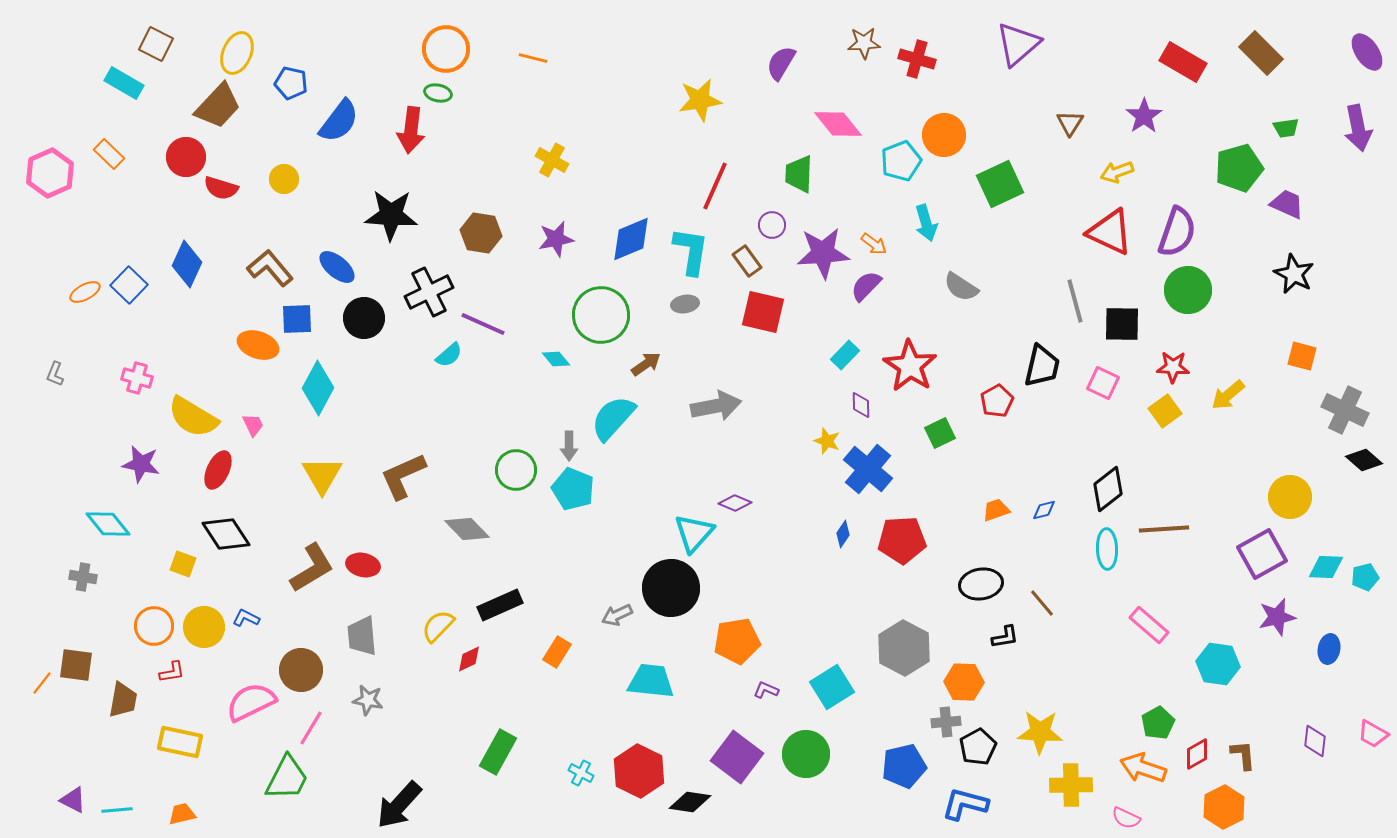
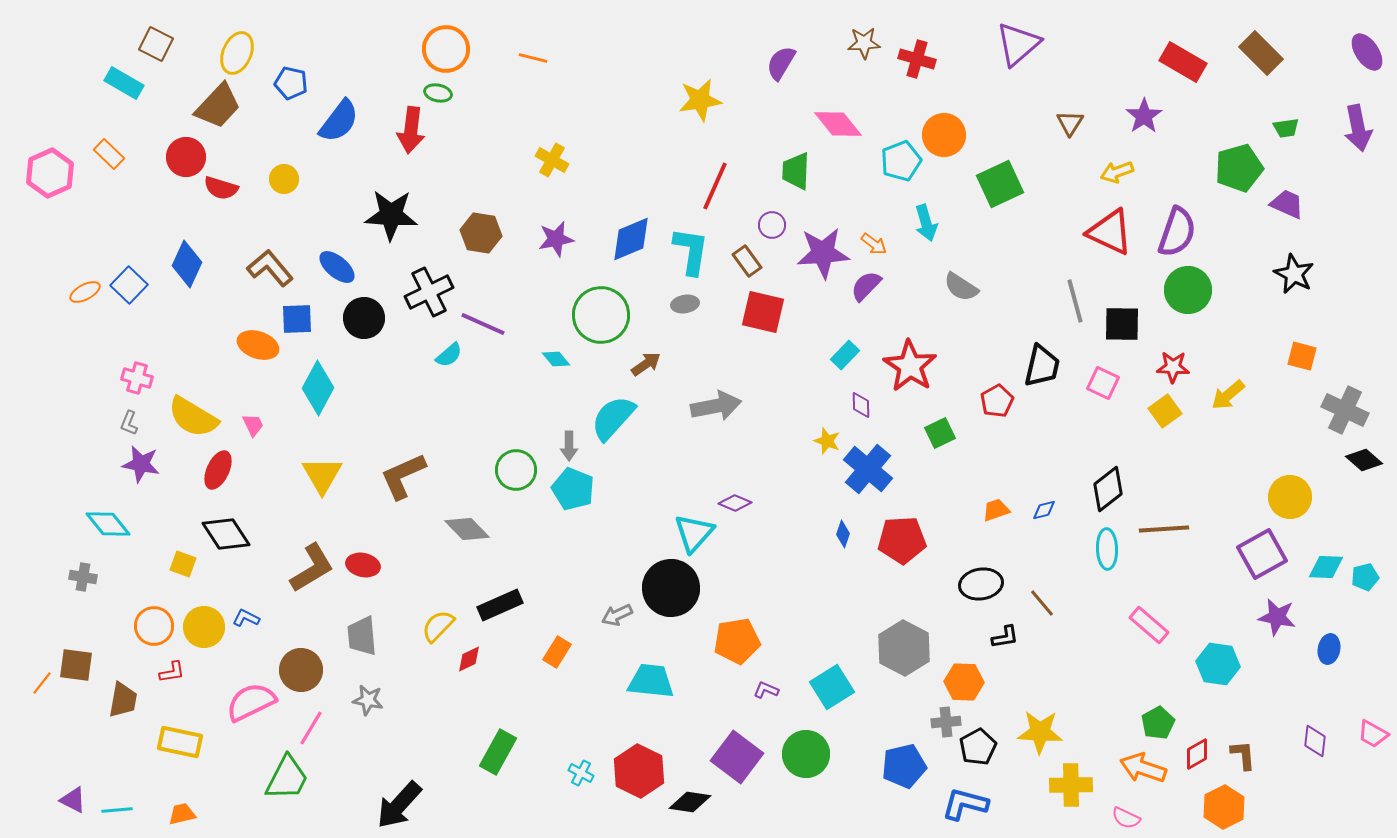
green trapezoid at (799, 174): moved 3 px left, 3 px up
gray L-shape at (55, 374): moved 74 px right, 49 px down
blue diamond at (843, 534): rotated 16 degrees counterclockwise
purple star at (1277, 617): rotated 24 degrees clockwise
